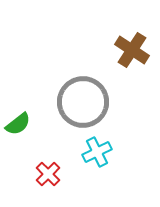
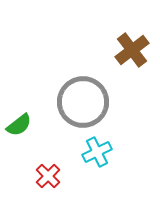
brown cross: rotated 20 degrees clockwise
green semicircle: moved 1 px right, 1 px down
red cross: moved 2 px down
